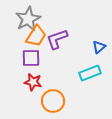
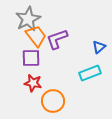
orange trapezoid: rotated 70 degrees counterclockwise
red star: moved 1 px down
